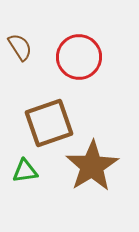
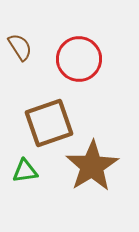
red circle: moved 2 px down
